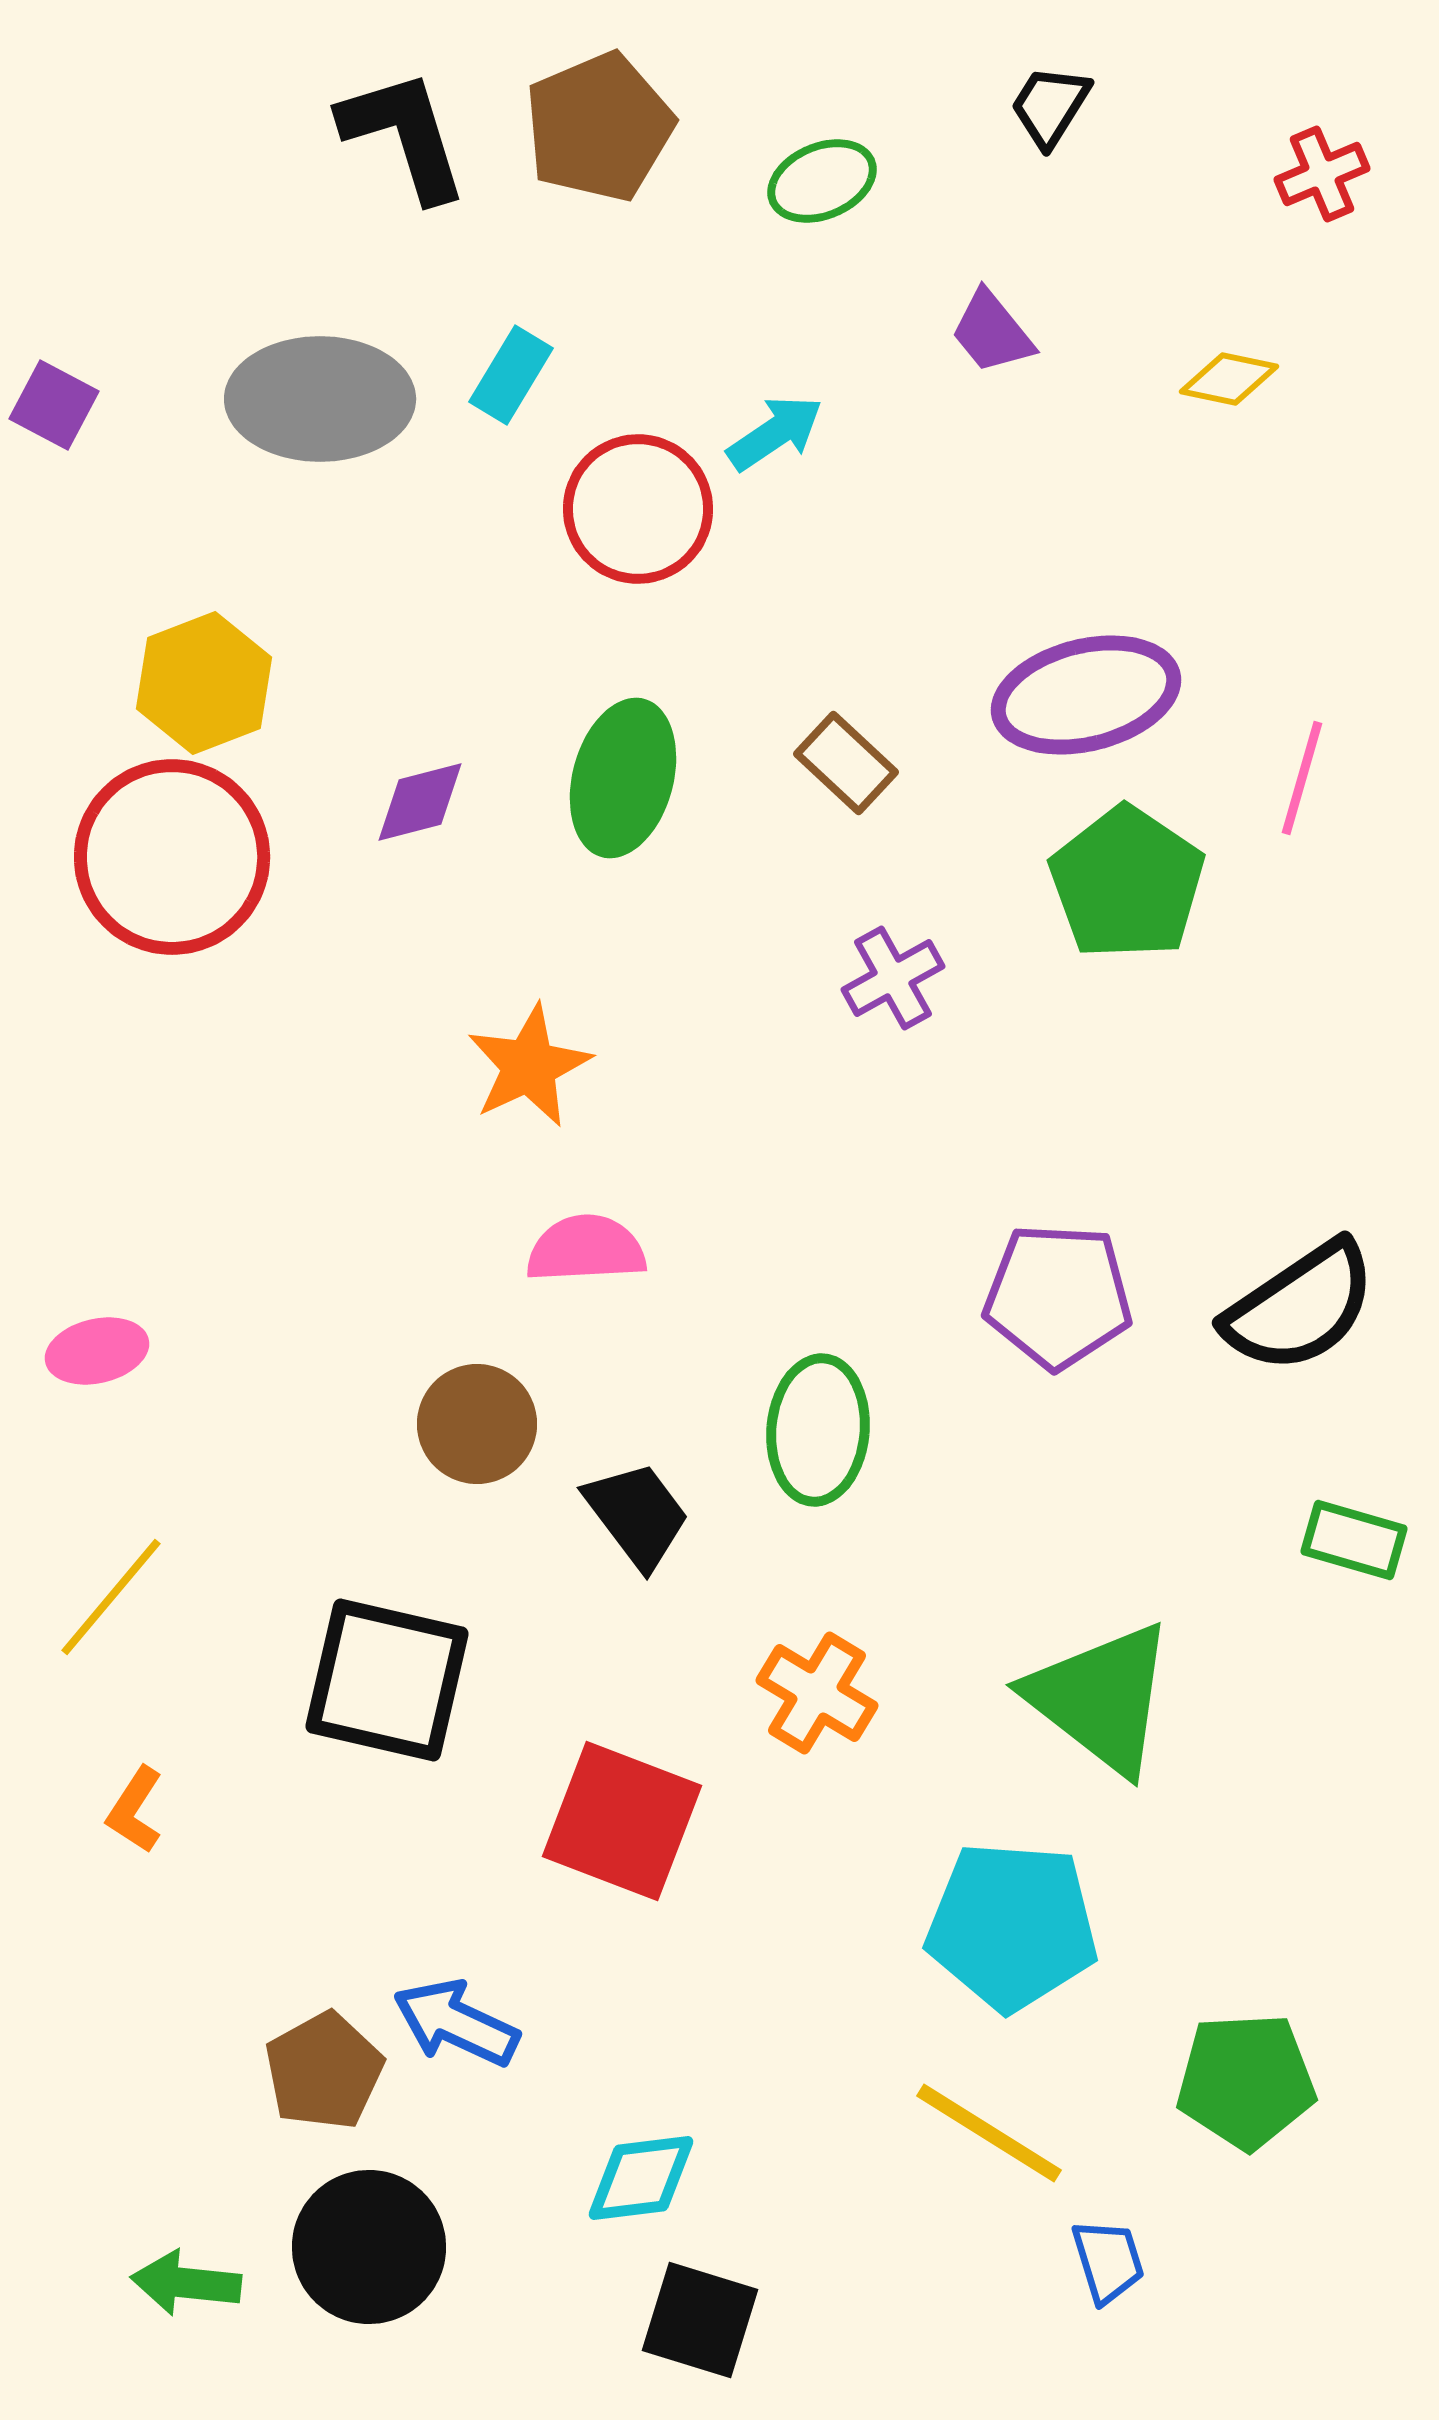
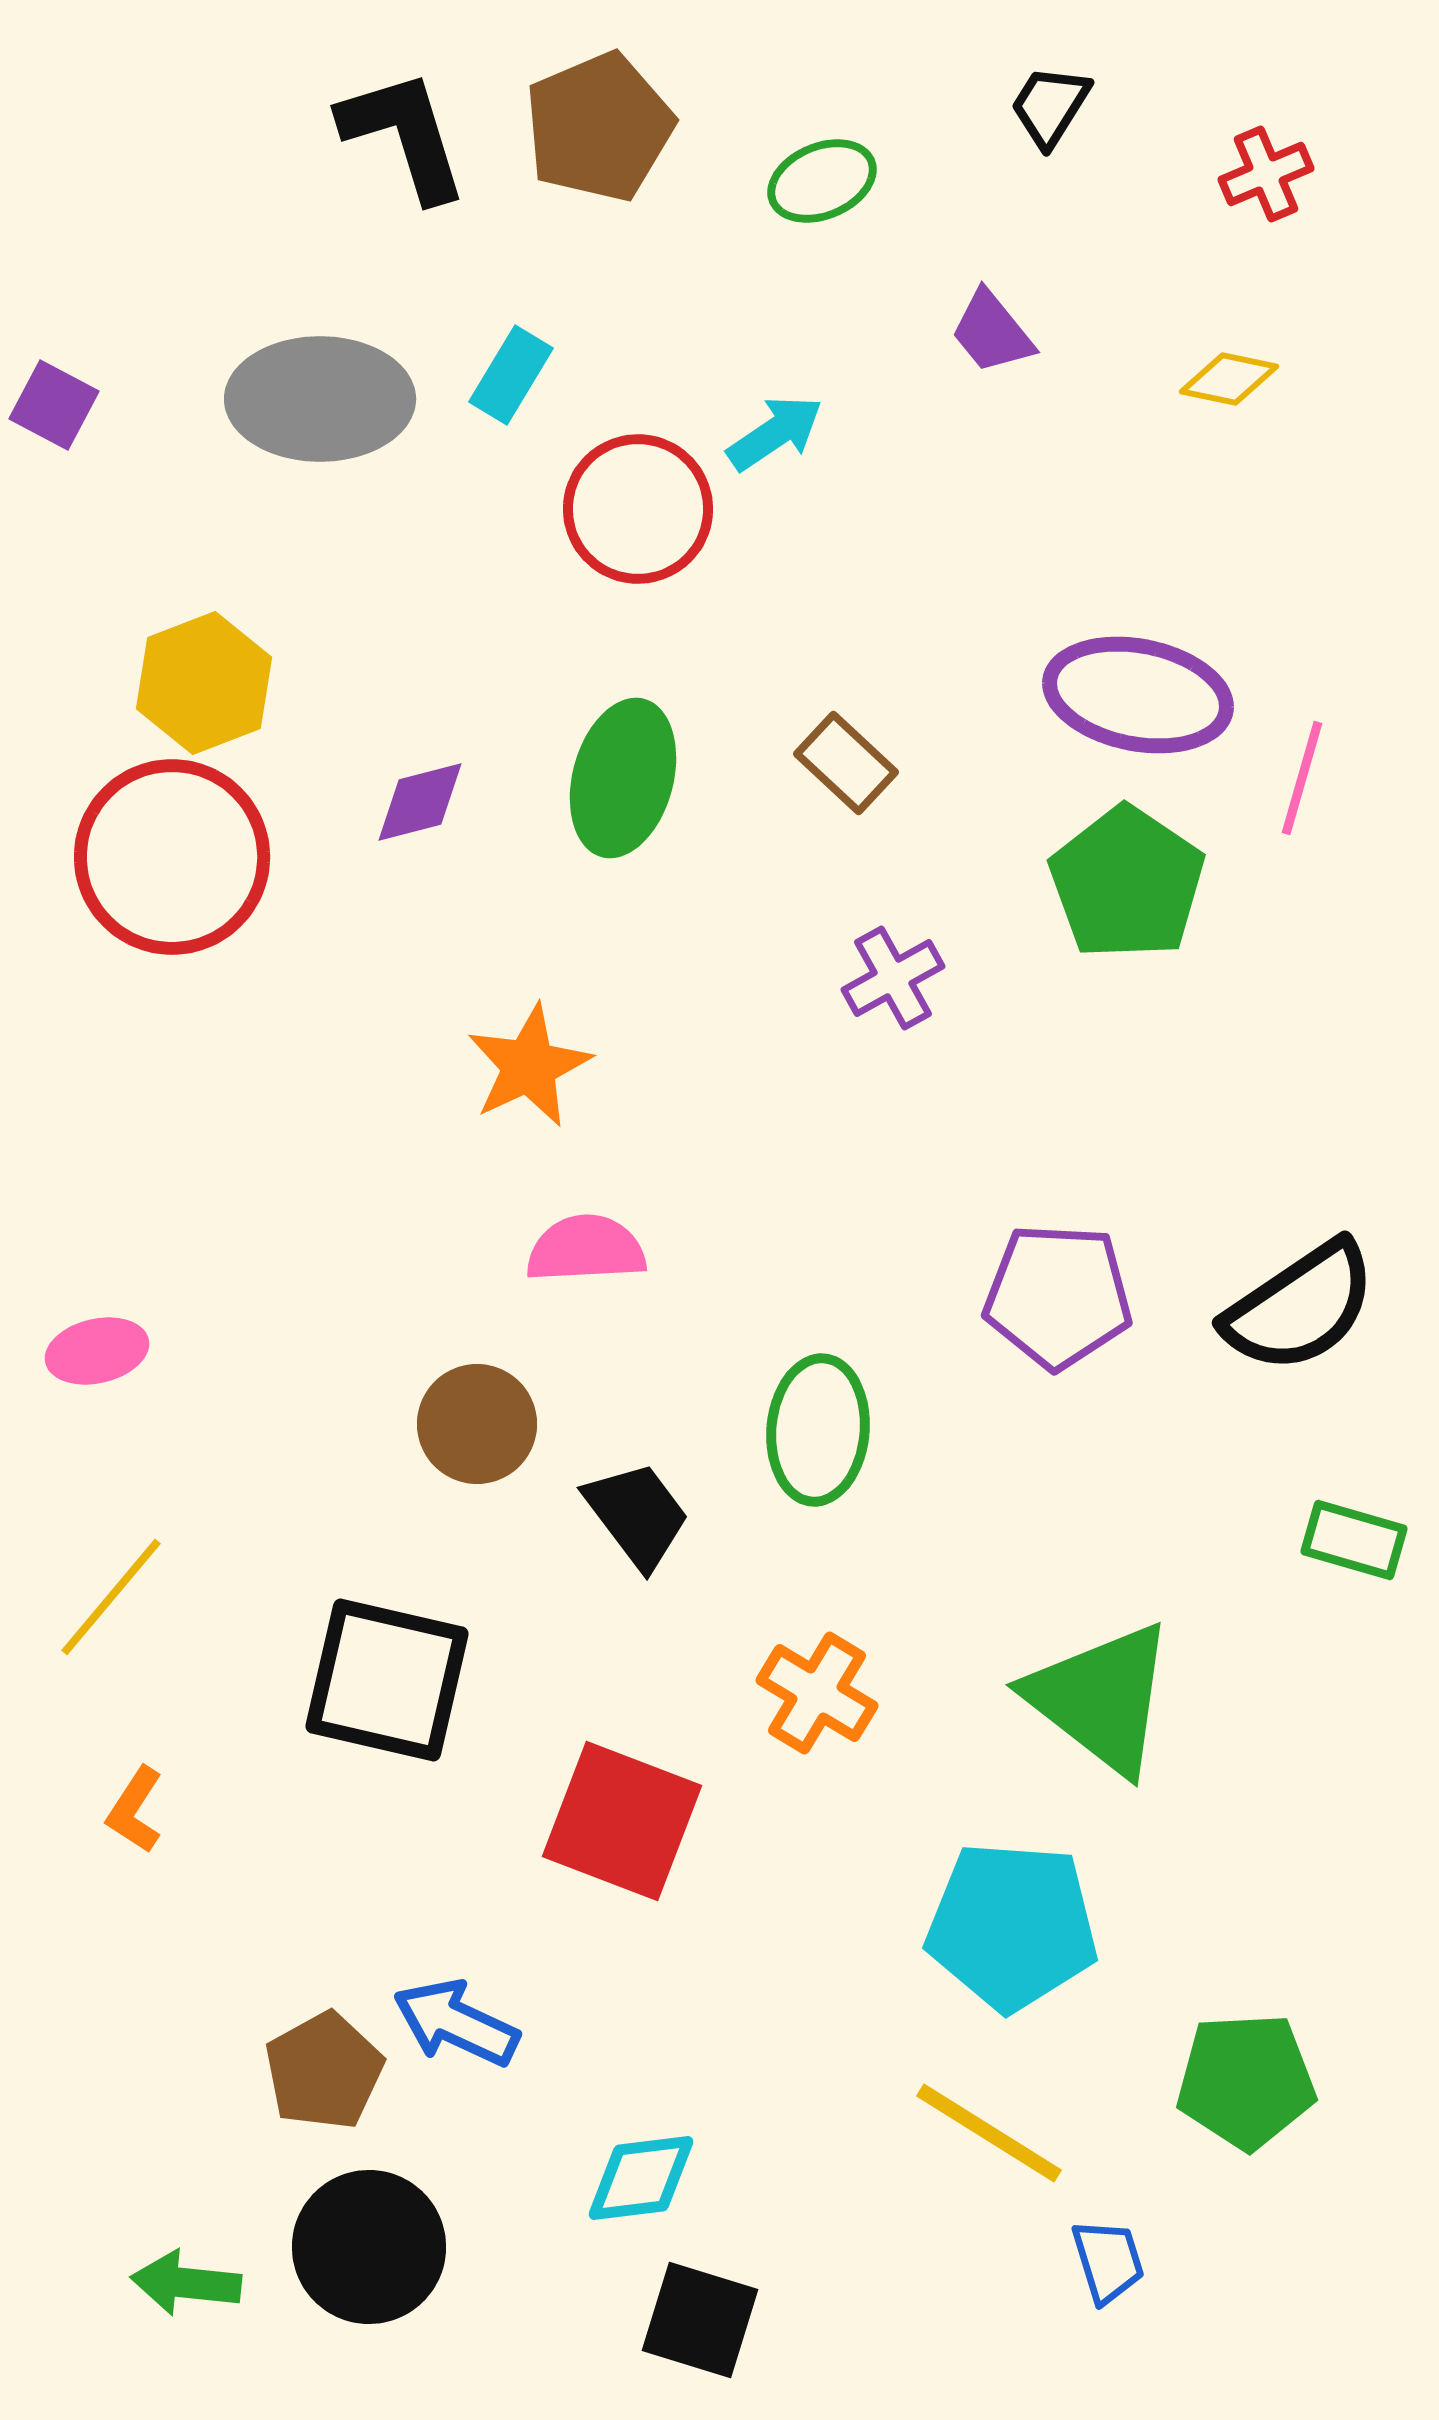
red cross at (1322, 174): moved 56 px left
purple ellipse at (1086, 695): moved 52 px right; rotated 25 degrees clockwise
